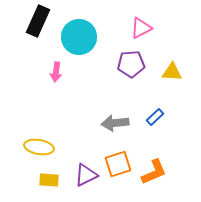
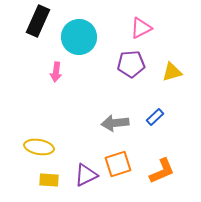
yellow triangle: rotated 20 degrees counterclockwise
orange L-shape: moved 8 px right, 1 px up
